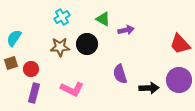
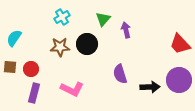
green triangle: rotated 42 degrees clockwise
purple arrow: rotated 91 degrees counterclockwise
brown square: moved 1 px left, 4 px down; rotated 24 degrees clockwise
black arrow: moved 1 px right, 1 px up
